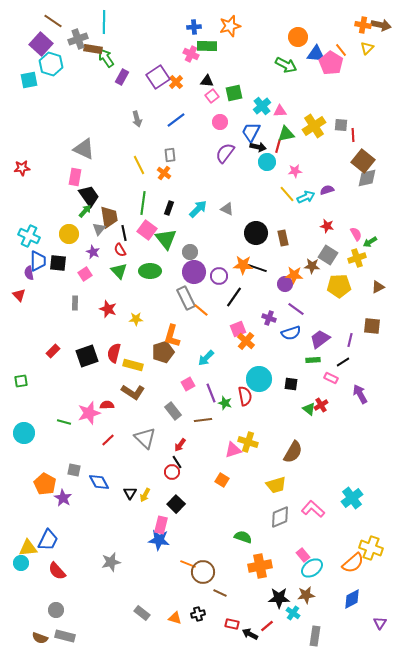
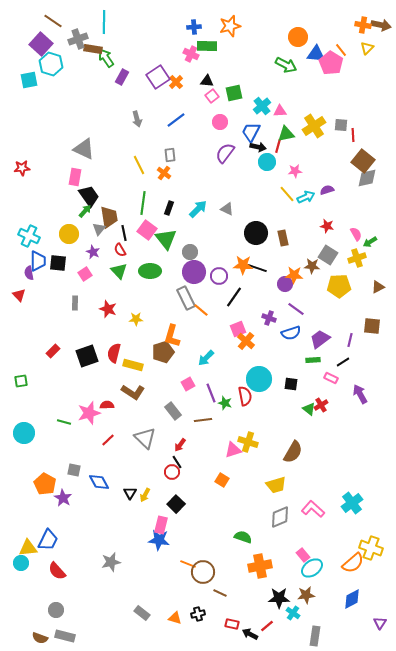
cyan cross at (352, 498): moved 5 px down
